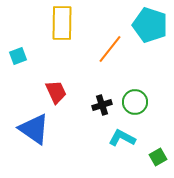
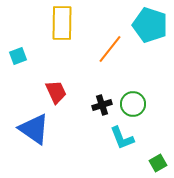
green circle: moved 2 px left, 2 px down
cyan L-shape: rotated 140 degrees counterclockwise
green square: moved 6 px down
